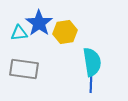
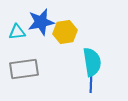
blue star: moved 2 px right, 1 px up; rotated 24 degrees clockwise
cyan triangle: moved 2 px left, 1 px up
gray rectangle: rotated 16 degrees counterclockwise
